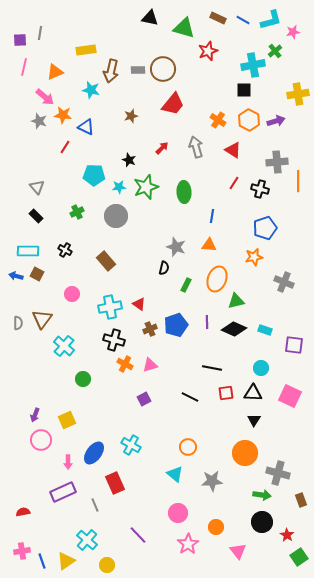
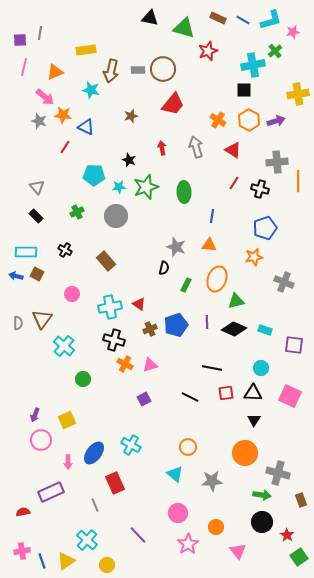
red arrow at (162, 148): rotated 56 degrees counterclockwise
cyan rectangle at (28, 251): moved 2 px left, 1 px down
purple rectangle at (63, 492): moved 12 px left
